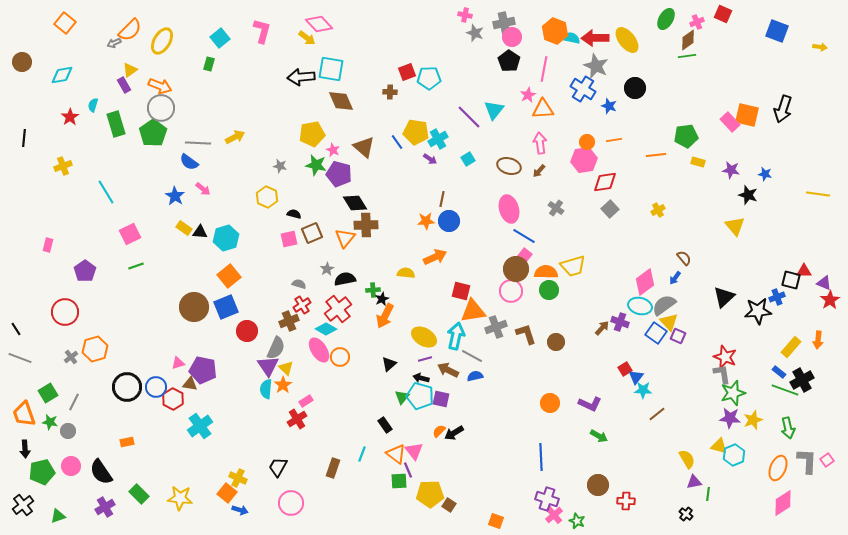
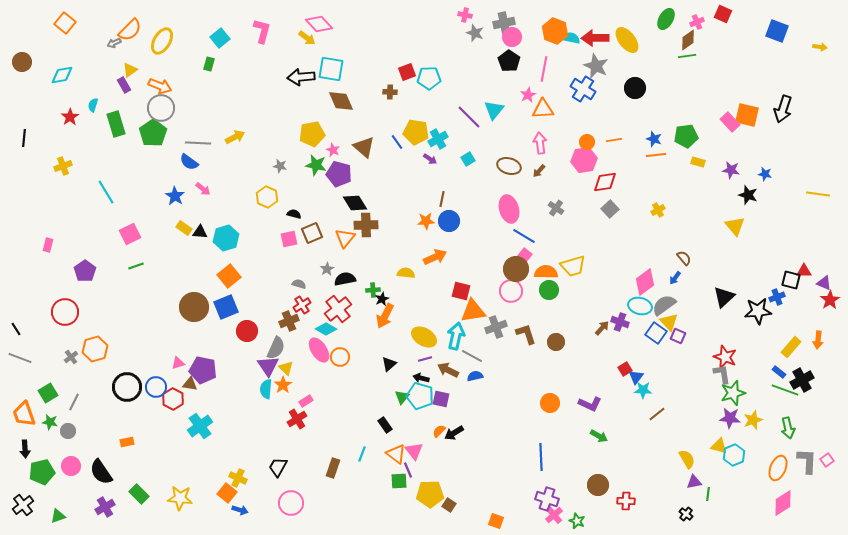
blue star at (609, 106): moved 45 px right, 33 px down
